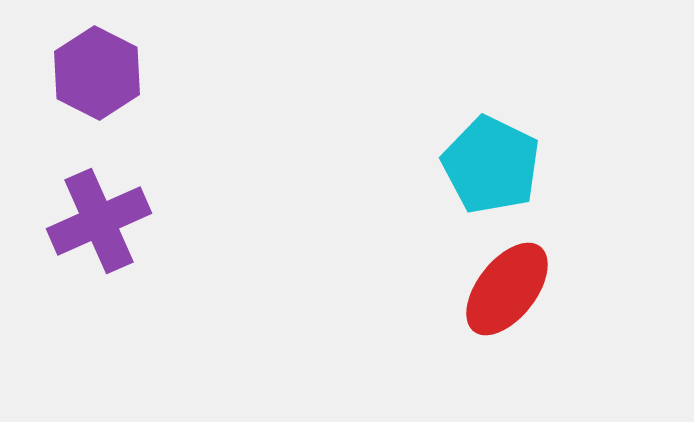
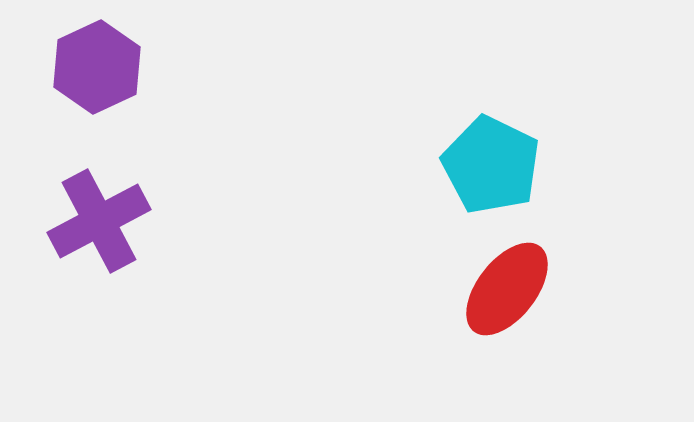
purple hexagon: moved 6 px up; rotated 8 degrees clockwise
purple cross: rotated 4 degrees counterclockwise
